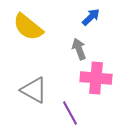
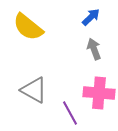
gray arrow: moved 15 px right
pink cross: moved 3 px right, 15 px down
